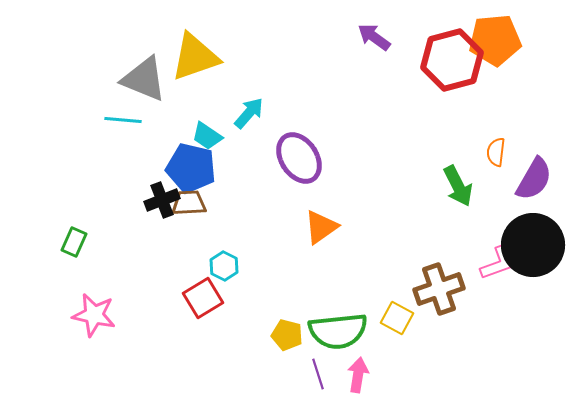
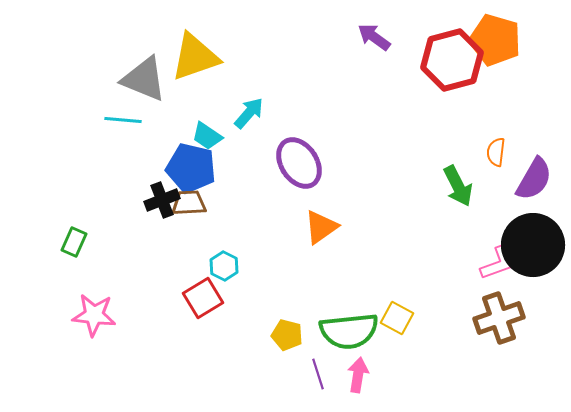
orange pentagon: rotated 21 degrees clockwise
purple ellipse: moved 5 px down
brown cross: moved 60 px right, 29 px down
pink star: rotated 6 degrees counterclockwise
green semicircle: moved 11 px right
